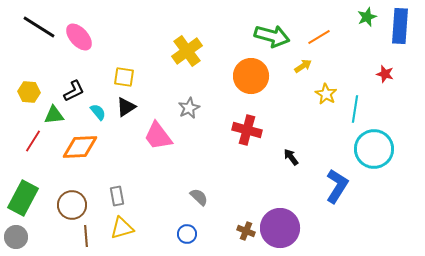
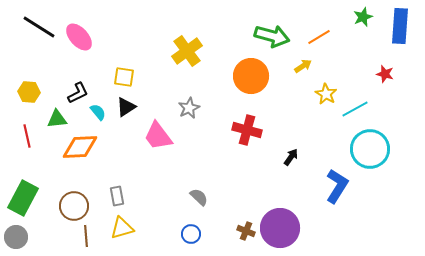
green star: moved 4 px left
black L-shape: moved 4 px right, 2 px down
cyan line: rotated 52 degrees clockwise
green triangle: moved 3 px right, 4 px down
red line: moved 6 px left, 5 px up; rotated 45 degrees counterclockwise
cyan circle: moved 4 px left
black arrow: rotated 72 degrees clockwise
brown circle: moved 2 px right, 1 px down
blue circle: moved 4 px right
